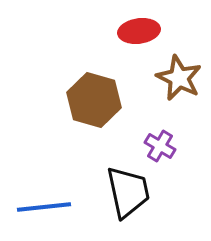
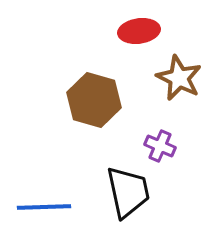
purple cross: rotated 8 degrees counterclockwise
blue line: rotated 4 degrees clockwise
